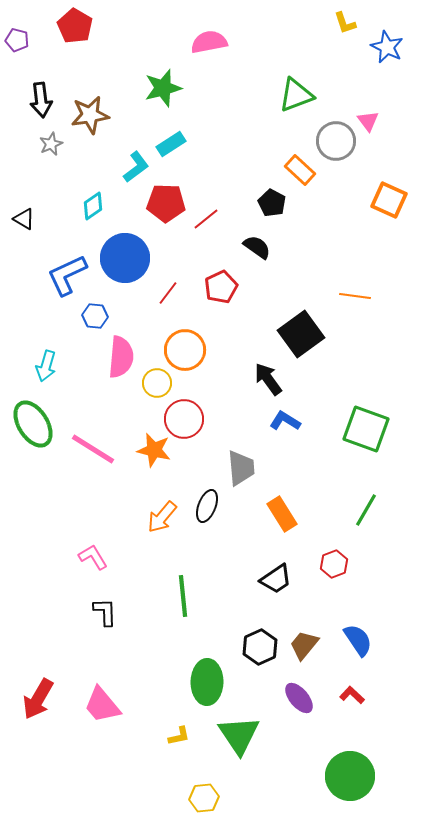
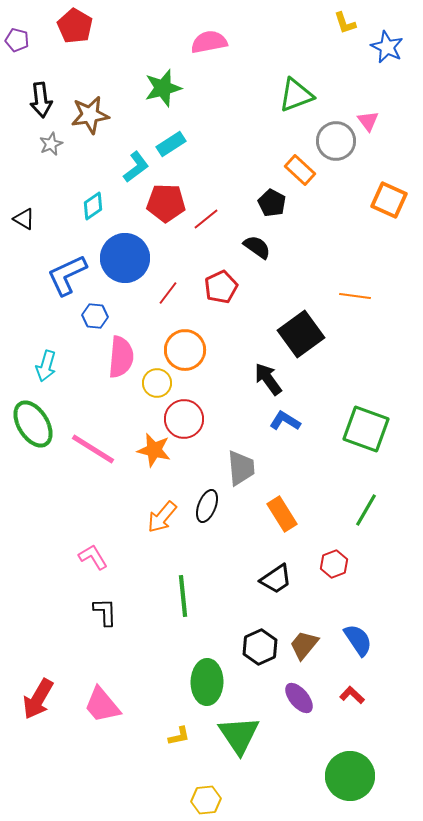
yellow hexagon at (204, 798): moved 2 px right, 2 px down
